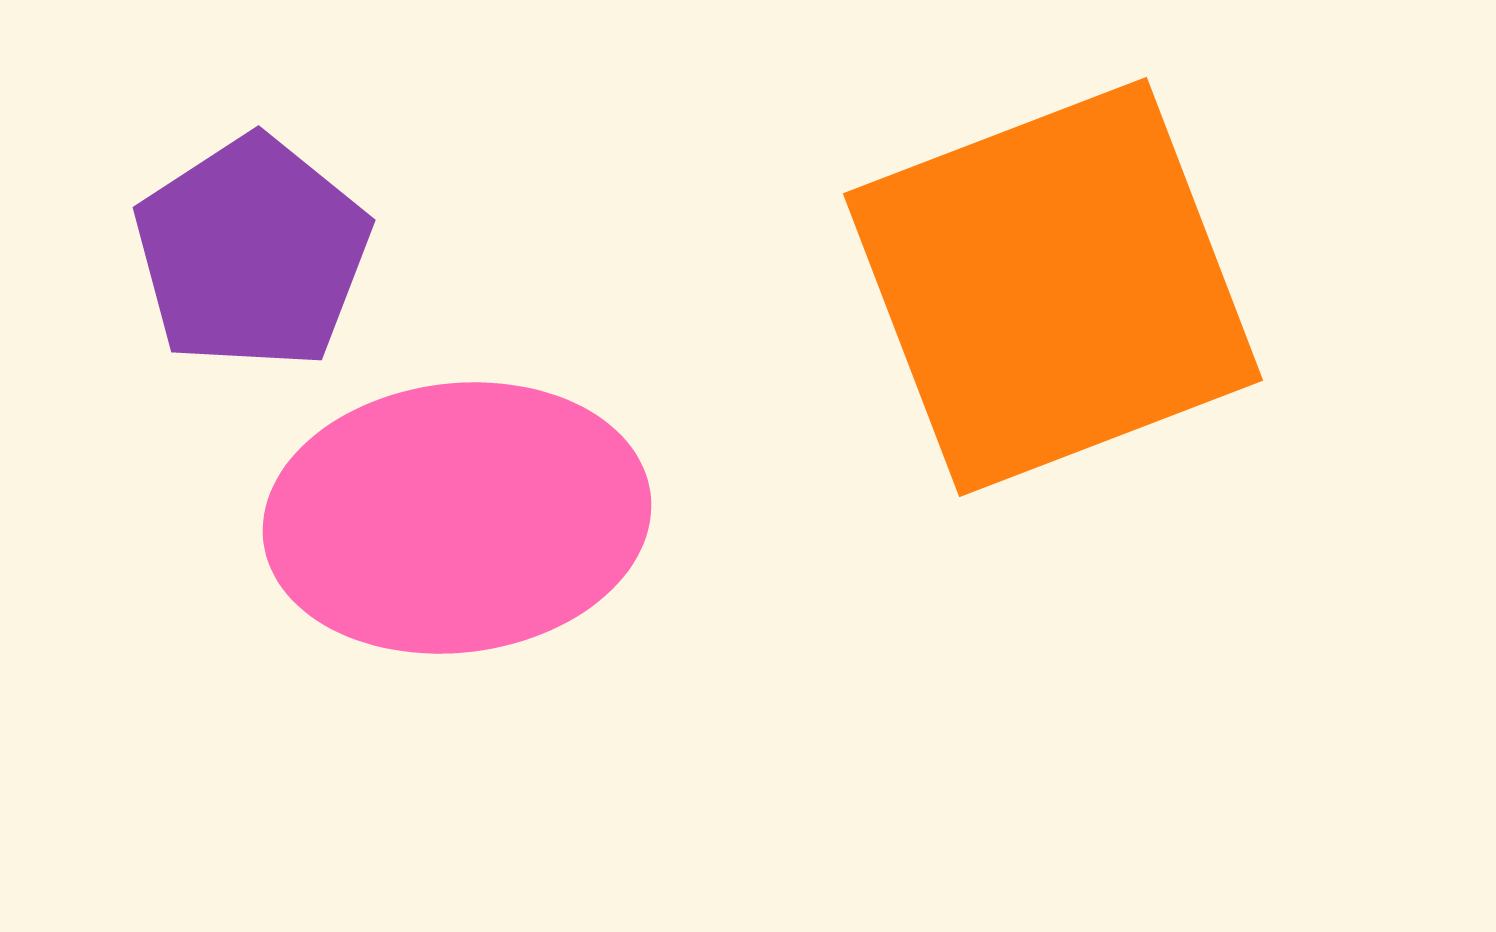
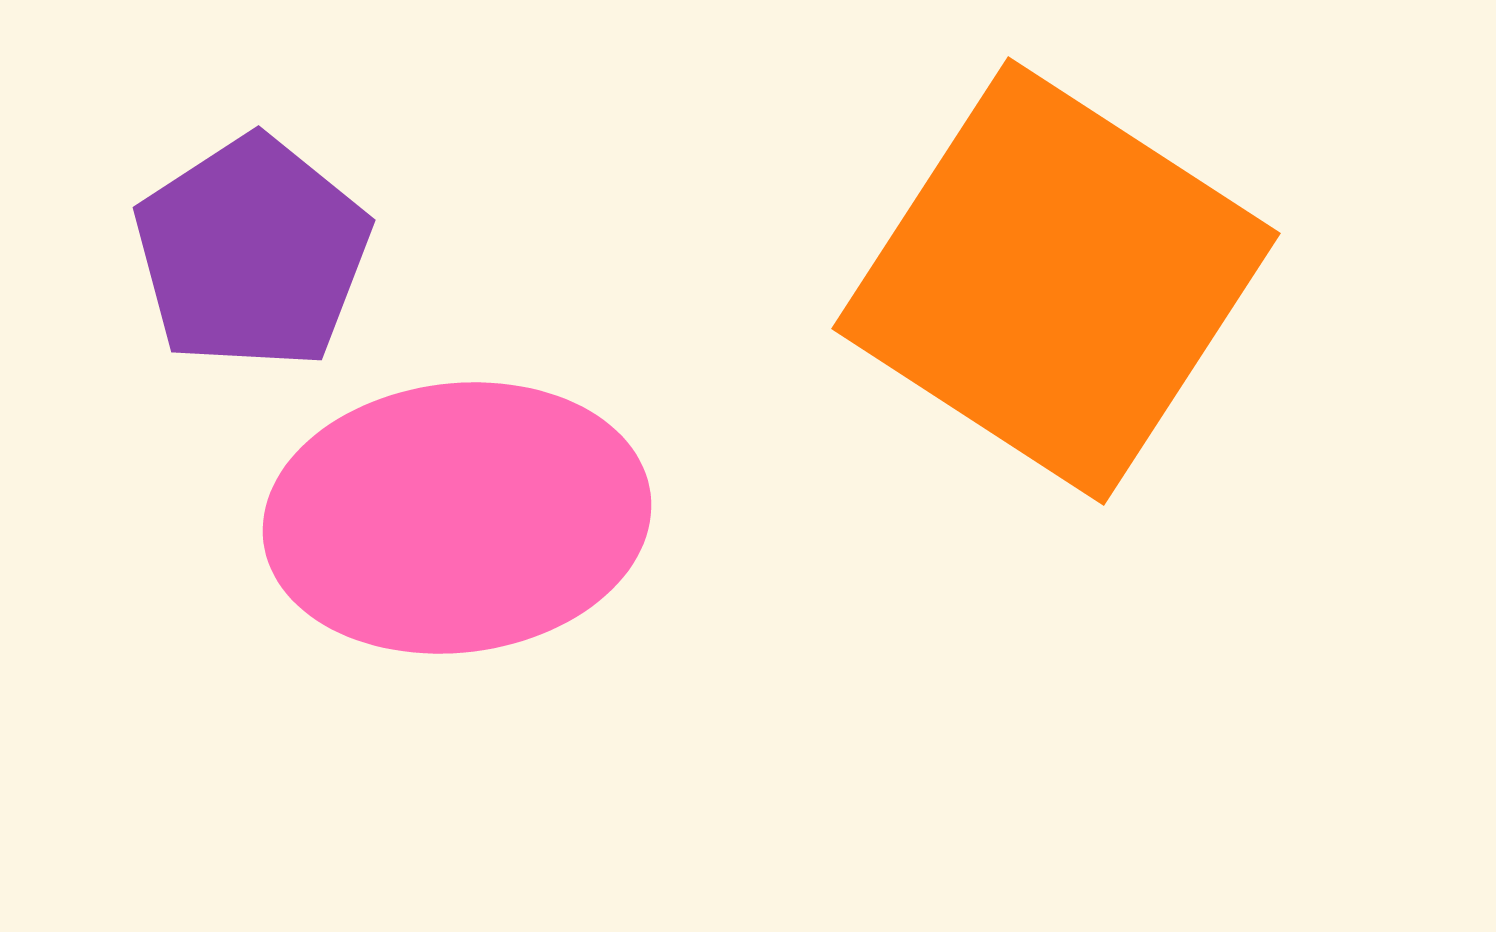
orange square: moved 3 px right, 6 px up; rotated 36 degrees counterclockwise
